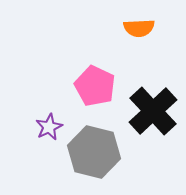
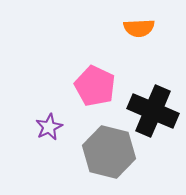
black cross: rotated 24 degrees counterclockwise
gray hexagon: moved 15 px right
